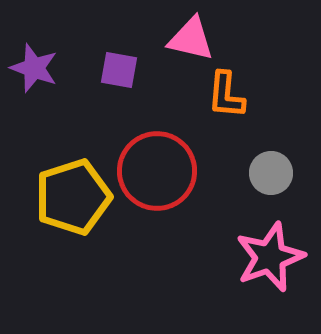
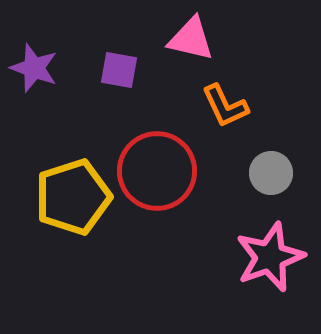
orange L-shape: moved 1 px left, 11 px down; rotated 30 degrees counterclockwise
